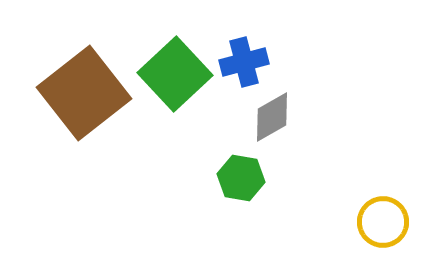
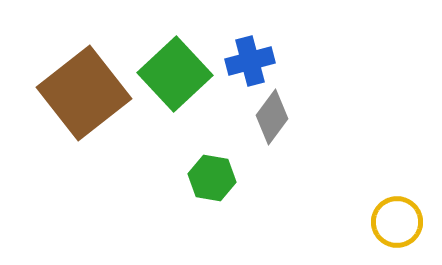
blue cross: moved 6 px right, 1 px up
gray diamond: rotated 24 degrees counterclockwise
green hexagon: moved 29 px left
yellow circle: moved 14 px right
